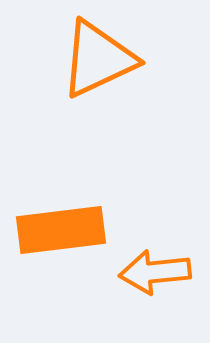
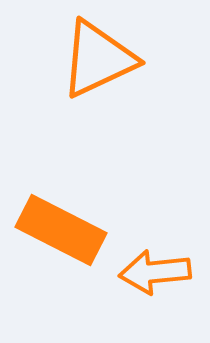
orange rectangle: rotated 34 degrees clockwise
